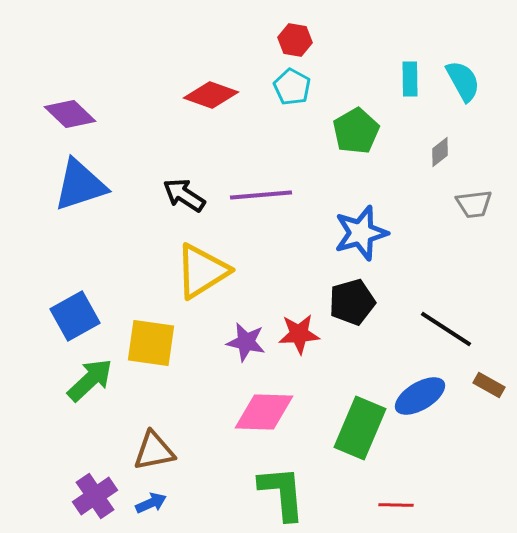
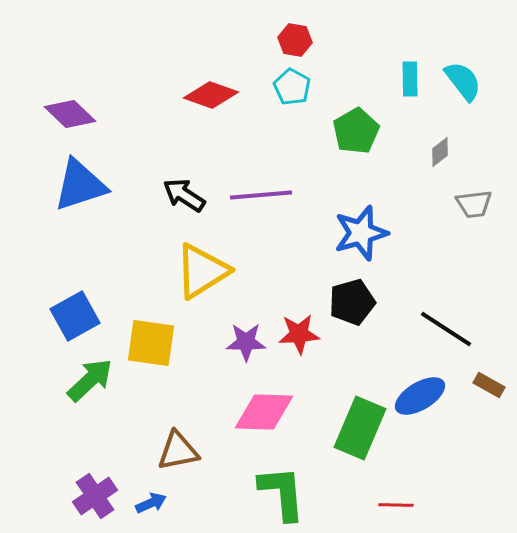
cyan semicircle: rotated 9 degrees counterclockwise
purple star: rotated 12 degrees counterclockwise
brown triangle: moved 24 px right
